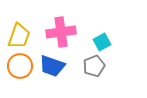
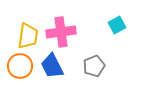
yellow trapezoid: moved 9 px right; rotated 12 degrees counterclockwise
cyan square: moved 15 px right, 17 px up
blue trapezoid: rotated 44 degrees clockwise
